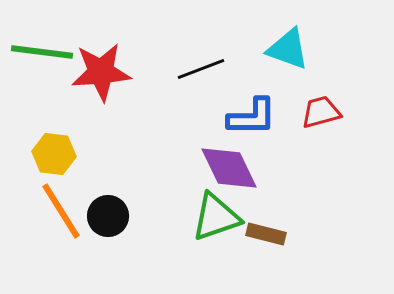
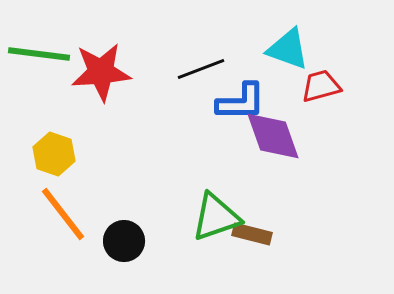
green line: moved 3 px left, 2 px down
red trapezoid: moved 26 px up
blue L-shape: moved 11 px left, 15 px up
yellow hexagon: rotated 12 degrees clockwise
purple diamond: moved 44 px right, 32 px up; rotated 6 degrees clockwise
orange line: moved 2 px right, 3 px down; rotated 6 degrees counterclockwise
black circle: moved 16 px right, 25 px down
brown rectangle: moved 14 px left
